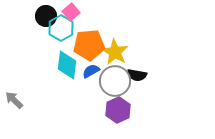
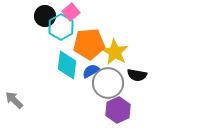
black circle: moved 1 px left
cyan hexagon: moved 1 px up
orange pentagon: moved 1 px up
gray circle: moved 7 px left, 2 px down
